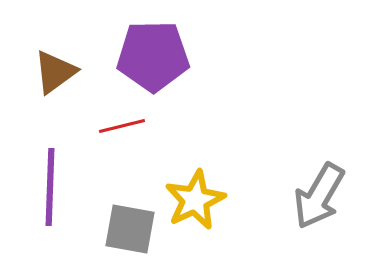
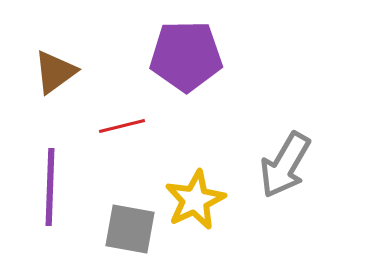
purple pentagon: moved 33 px right
gray arrow: moved 34 px left, 31 px up
